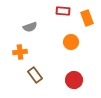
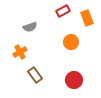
red rectangle: rotated 32 degrees counterclockwise
orange cross: rotated 24 degrees counterclockwise
